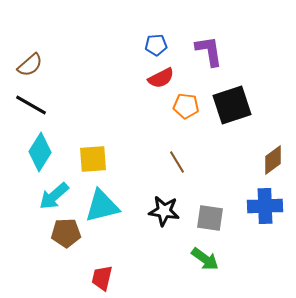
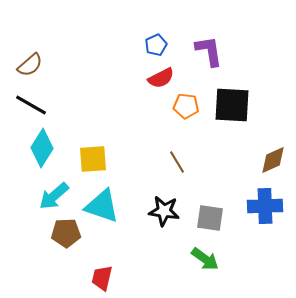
blue pentagon: rotated 20 degrees counterclockwise
black square: rotated 21 degrees clockwise
cyan diamond: moved 2 px right, 4 px up
brown diamond: rotated 12 degrees clockwise
cyan triangle: rotated 33 degrees clockwise
